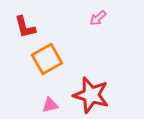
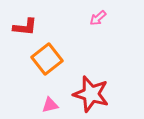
red L-shape: rotated 70 degrees counterclockwise
orange square: rotated 8 degrees counterclockwise
red star: moved 1 px up
